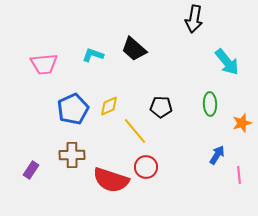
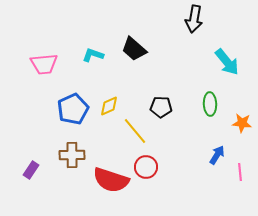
orange star: rotated 24 degrees clockwise
pink line: moved 1 px right, 3 px up
